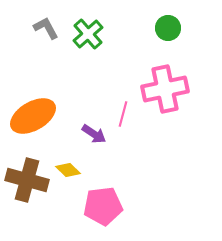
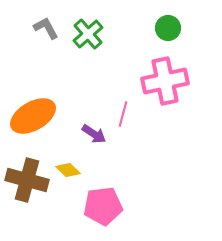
pink cross: moved 8 px up
